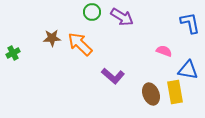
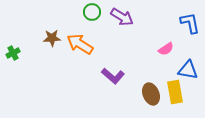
orange arrow: rotated 12 degrees counterclockwise
pink semicircle: moved 2 px right, 2 px up; rotated 126 degrees clockwise
